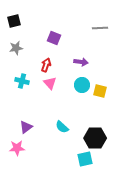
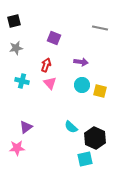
gray line: rotated 14 degrees clockwise
cyan semicircle: moved 9 px right
black hexagon: rotated 25 degrees clockwise
